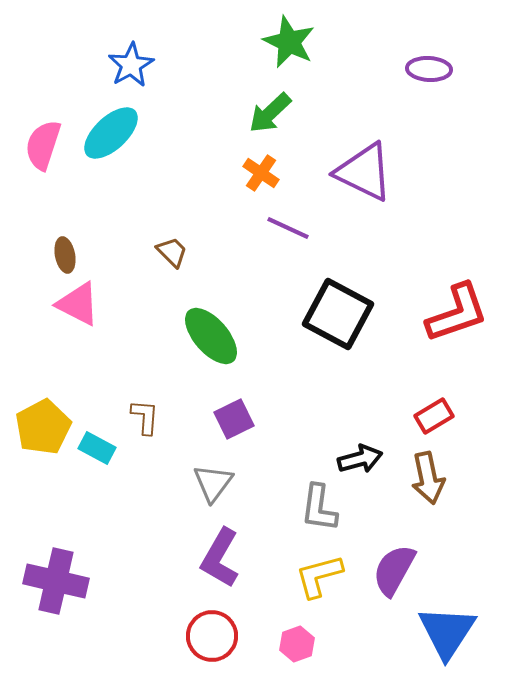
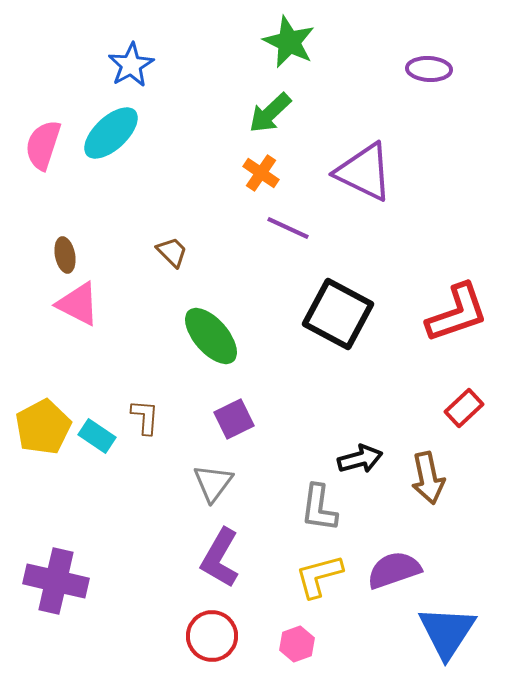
red rectangle: moved 30 px right, 8 px up; rotated 12 degrees counterclockwise
cyan rectangle: moved 12 px up; rotated 6 degrees clockwise
purple semicircle: rotated 42 degrees clockwise
